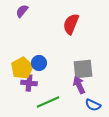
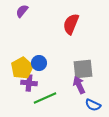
green line: moved 3 px left, 4 px up
